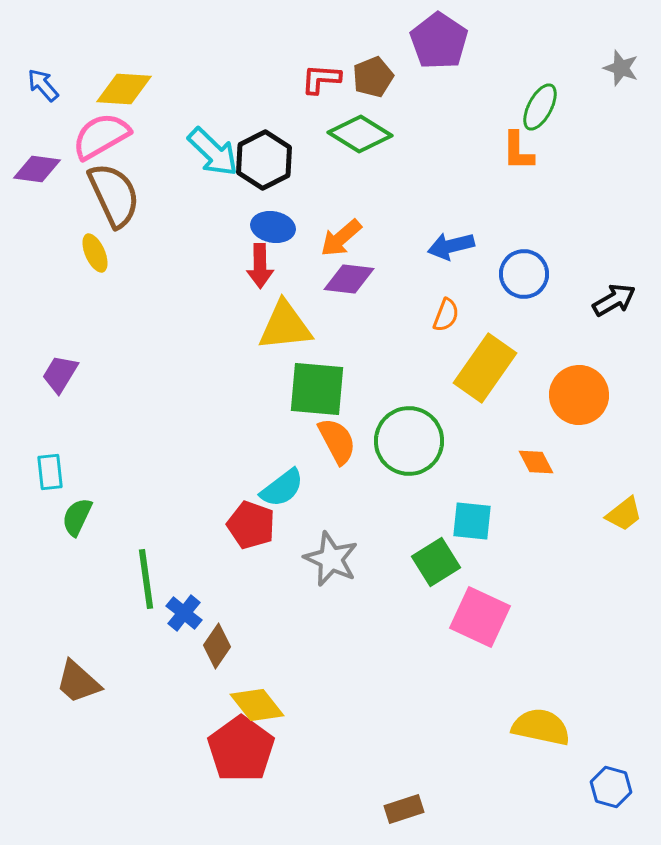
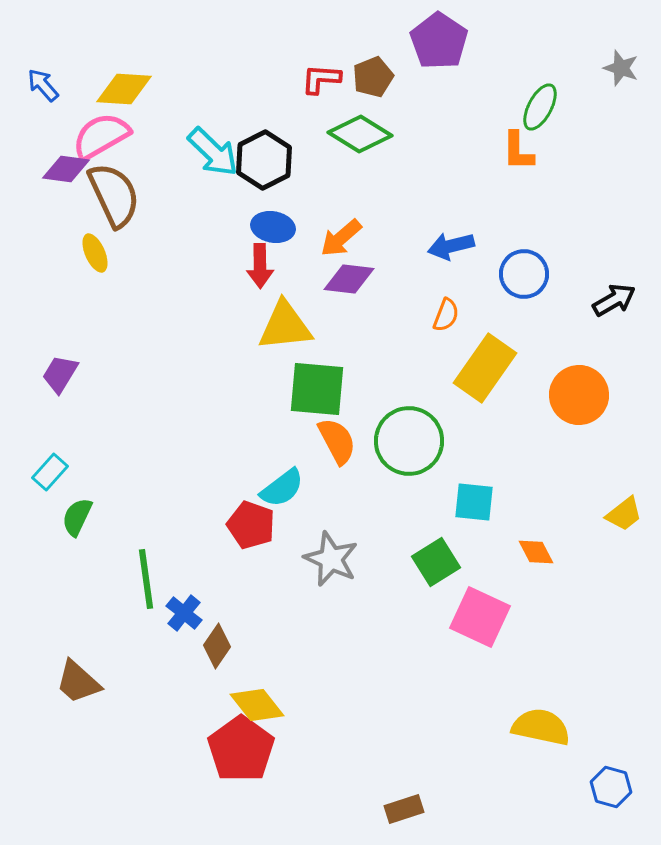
purple diamond at (37, 169): moved 29 px right
orange diamond at (536, 462): moved 90 px down
cyan rectangle at (50, 472): rotated 48 degrees clockwise
cyan square at (472, 521): moved 2 px right, 19 px up
